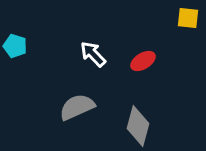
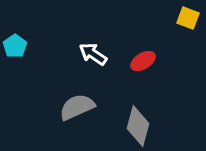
yellow square: rotated 15 degrees clockwise
cyan pentagon: rotated 20 degrees clockwise
white arrow: rotated 12 degrees counterclockwise
